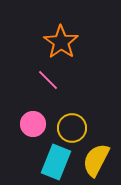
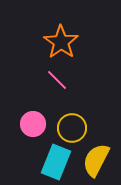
pink line: moved 9 px right
